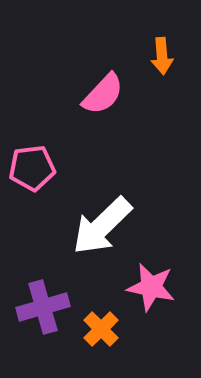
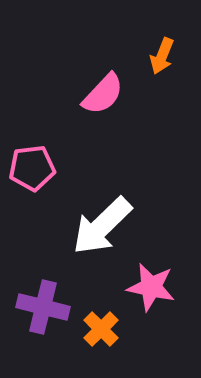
orange arrow: rotated 27 degrees clockwise
purple cross: rotated 30 degrees clockwise
